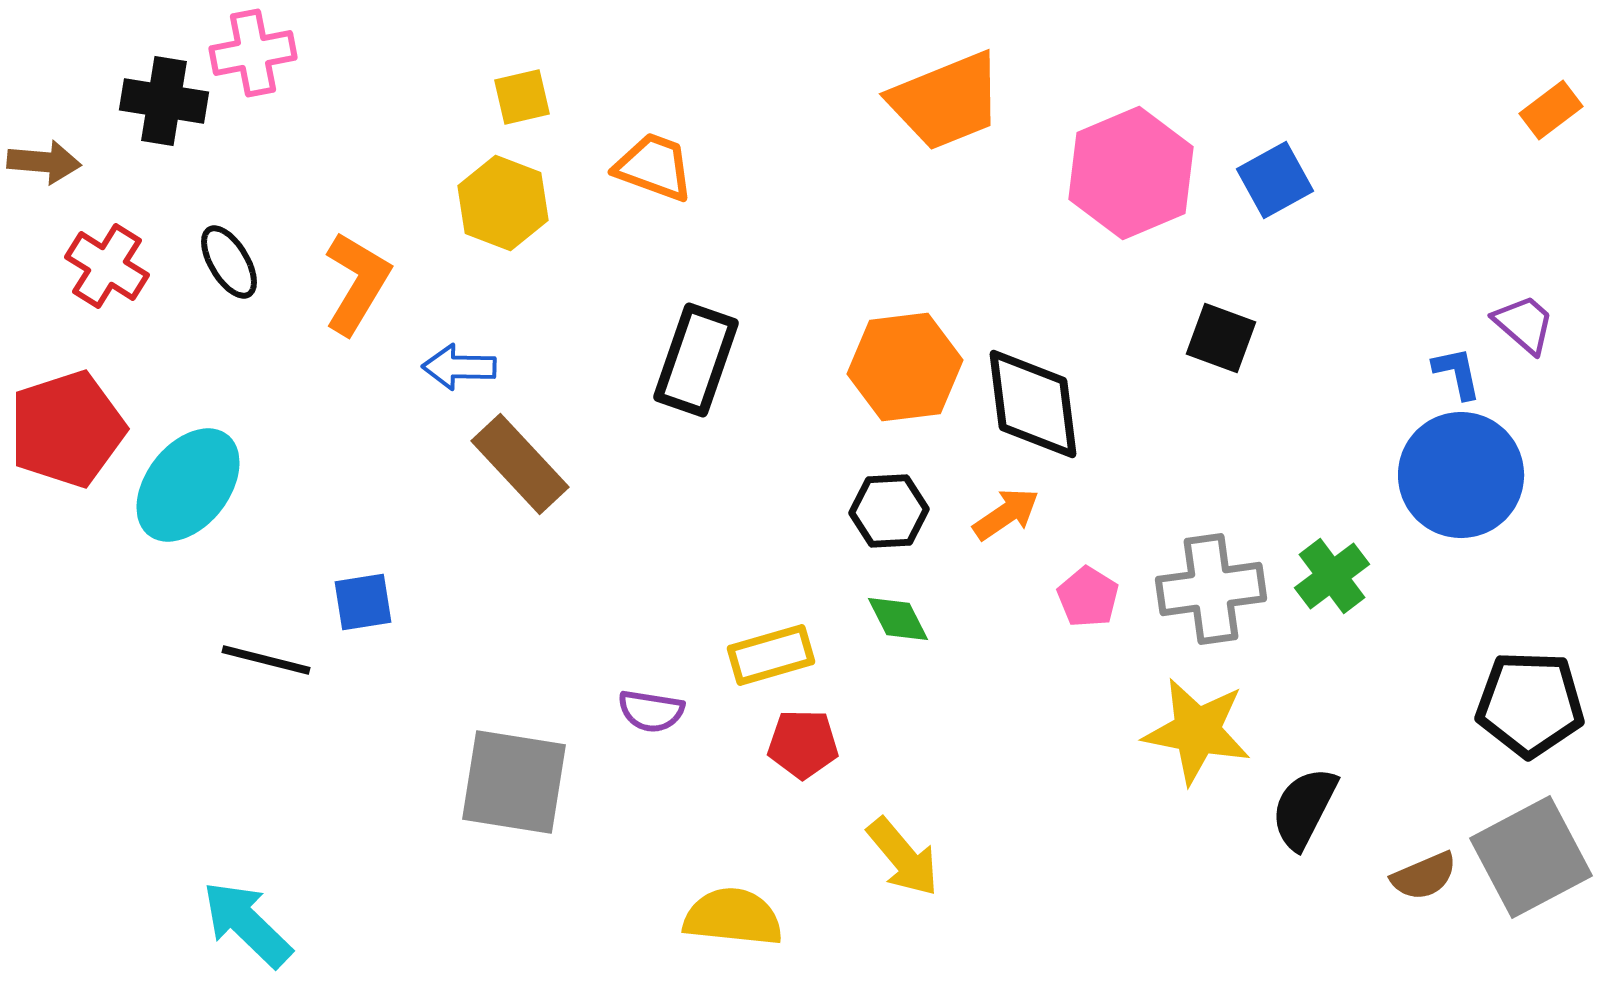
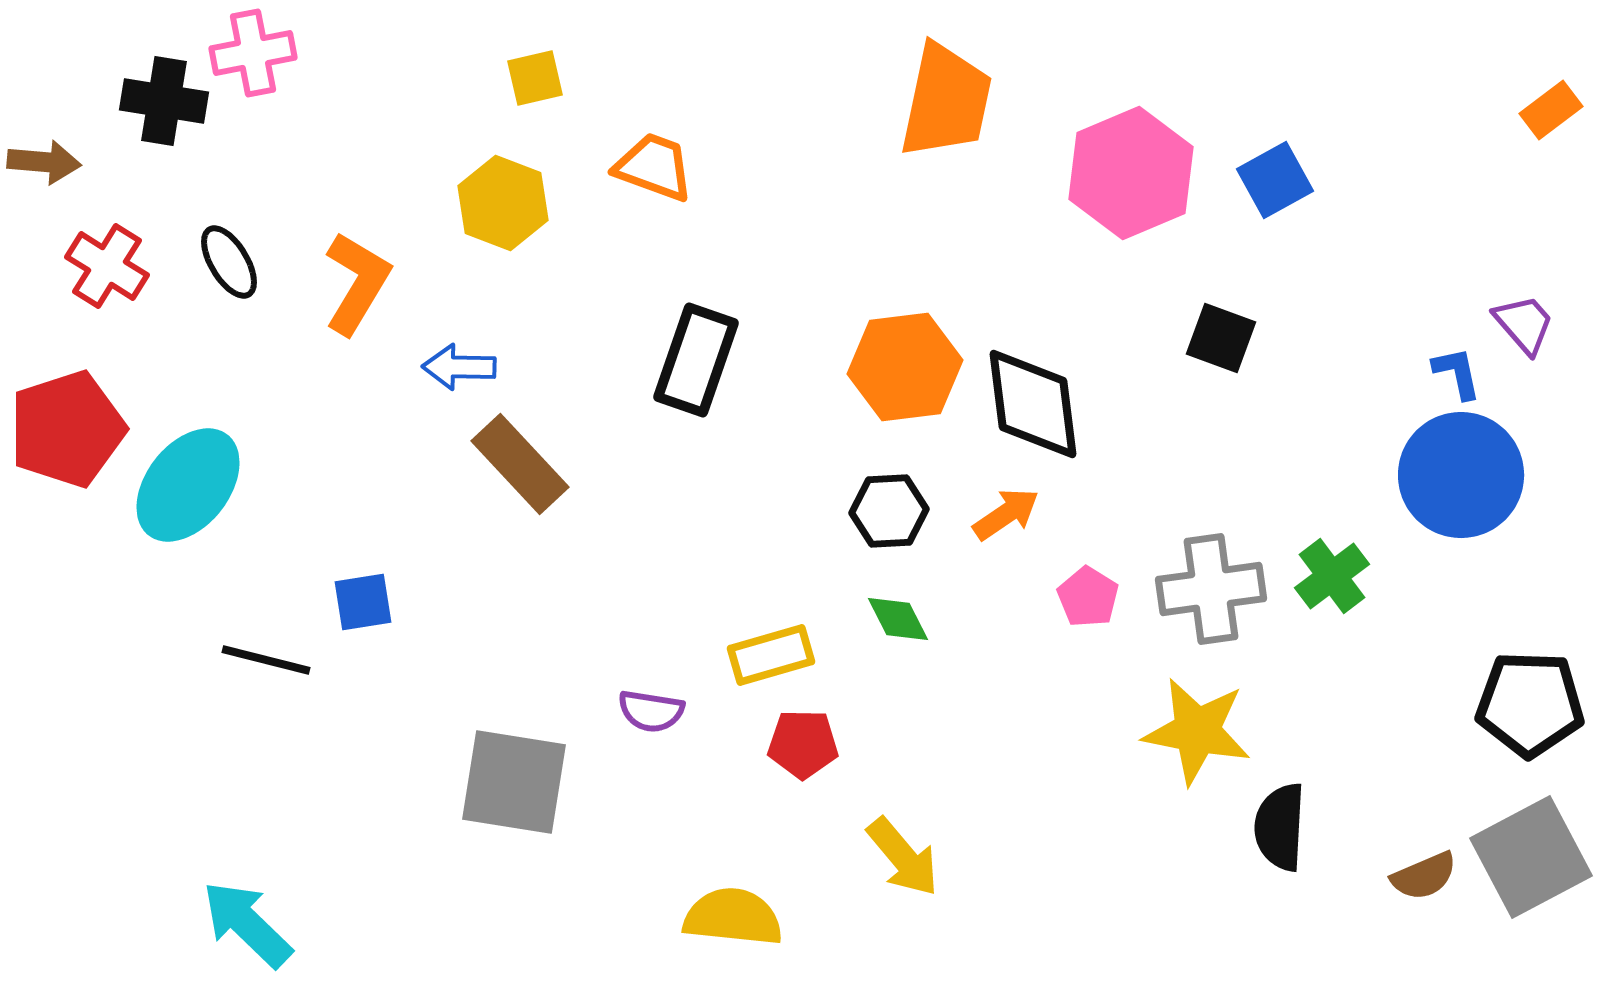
yellow square at (522, 97): moved 13 px right, 19 px up
orange trapezoid at (946, 101): rotated 56 degrees counterclockwise
purple trapezoid at (1524, 324): rotated 8 degrees clockwise
black semicircle at (1304, 808): moved 24 px left, 19 px down; rotated 24 degrees counterclockwise
